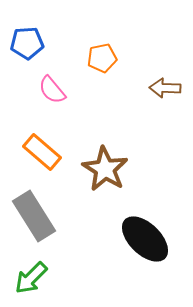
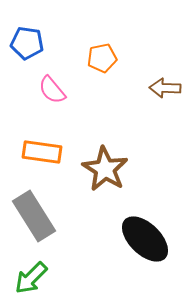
blue pentagon: rotated 12 degrees clockwise
orange rectangle: rotated 33 degrees counterclockwise
